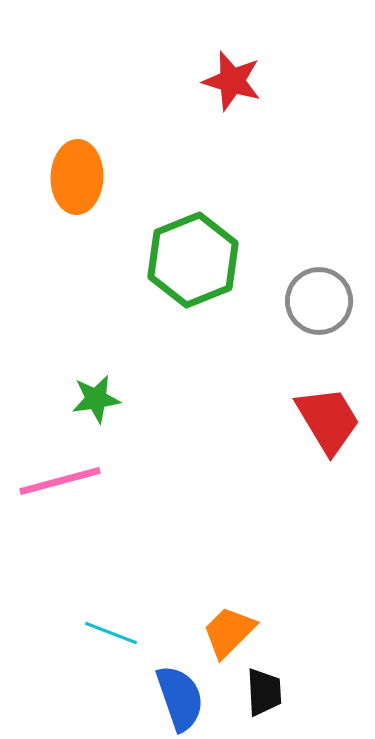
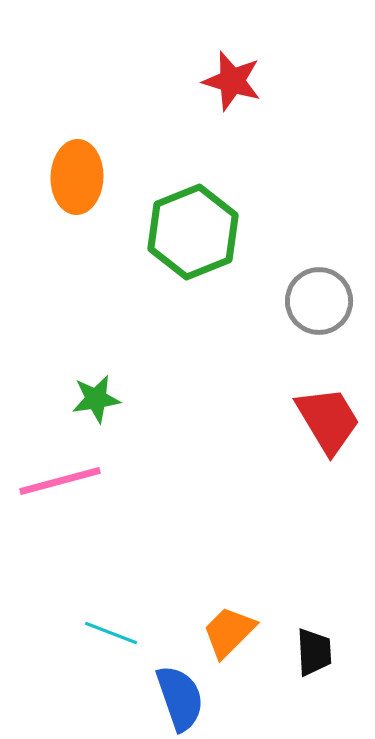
green hexagon: moved 28 px up
black trapezoid: moved 50 px right, 40 px up
